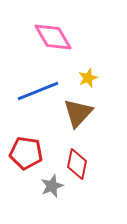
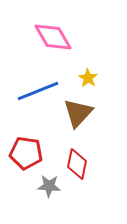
yellow star: rotated 18 degrees counterclockwise
gray star: moved 3 px left; rotated 25 degrees clockwise
